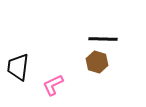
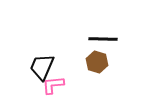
black trapezoid: moved 24 px right; rotated 16 degrees clockwise
pink L-shape: rotated 20 degrees clockwise
